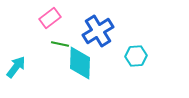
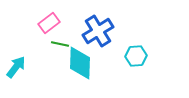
pink rectangle: moved 1 px left, 5 px down
